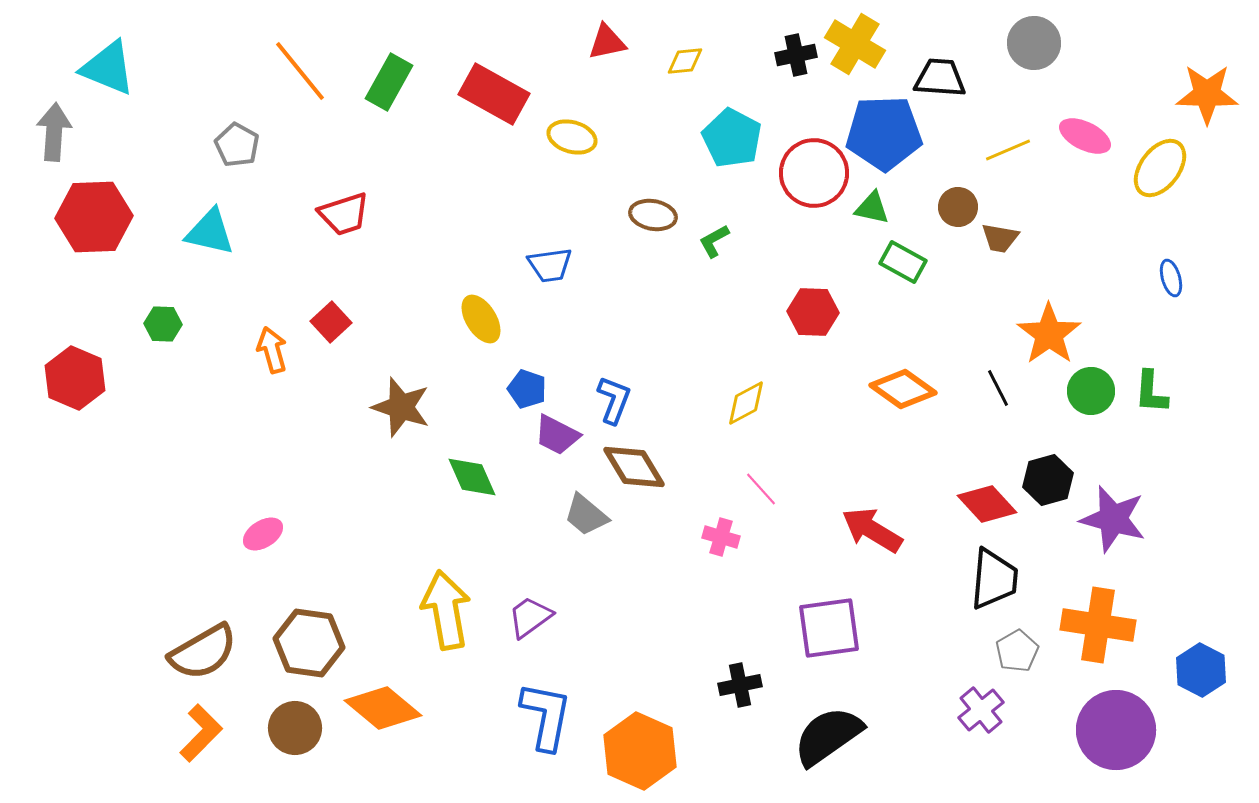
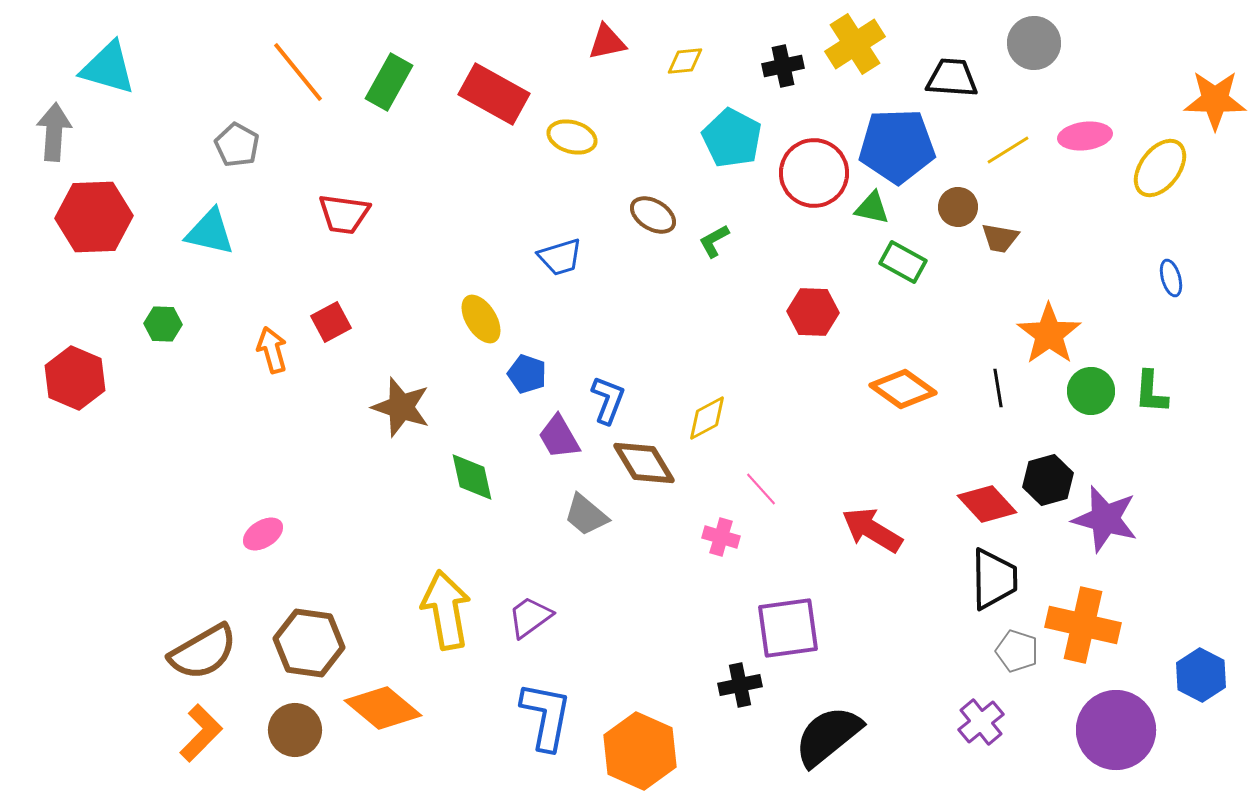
yellow cross at (855, 44): rotated 26 degrees clockwise
black cross at (796, 55): moved 13 px left, 11 px down
cyan triangle at (108, 68): rotated 6 degrees counterclockwise
orange line at (300, 71): moved 2 px left, 1 px down
black trapezoid at (940, 78): moved 12 px right
orange star at (1207, 94): moved 8 px right, 6 px down
blue pentagon at (884, 133): moved 13 px right, 13 px down
pink ellipse at (1085, 136): rotated 33 degrees counterclockwise
yellow line at (1008, 150): rotated 9 degrees counterclockwise
red trapezoid at (344, 214): rotated 26 degrees clockwise
brown ellipse at (653, 215): rotated 21 degrees clockwise
blue trapezoid at (550, 265): moved 10 px right, 8 px up; rotated 9 degrees counterclockwise
red square at (331, 322): rotated 15 degrees clockwise
black line at (998, 388): rotated 18 degrees clockwise
blue pentagon at (527, 389): moved 15 px up
blue L-shape at (614, 400): moved 6 px left
yellow diamond at (746, 403): moved 39 px left, 15 px down
purple trapezoid at (557, 435): moved 2 px right, 2 px down; rotated 33 degrees clockwise
brown diamond at (634, 467): moved 10 px right, 4 px up
green diamond at (472, 477): rotated 12 degrees clockwise
purple star at (1113, 519): moved 8 px left
black trapezoid at (994, 579): rotated 6 degrees counterclockwise
orange cross at (1098, 625): moved 15 px left; rotated 4 degrees clockwise
purple square at (829, 628): moved 41 px left
gray pentagon at (1017, 651): rotated 24 degrees counterclockwise
blue hexagon at (1201, 670): moved 5 px down
purple cross at (981, 710): moved 12 px down
brown circle at (295, 728): moved 2 px down
black semicircle at (828, 736): rotated 4 degrees counterclockwise
